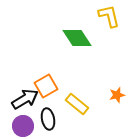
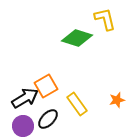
yellow L-shape: moved 4 px left, 3 px down
green diamond: rotated 40 degrees counterclockwise
orange star: moved 5 px down
black arrow: moved 1 px up
yellow rectangle: rotated 15 degrees clockwise
black ellipse: rotated 55 degrees clockwise
